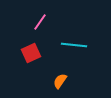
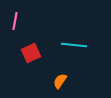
pink line: moved 25 px left, 1 px up; rotated 24 degrees counterclockwise
